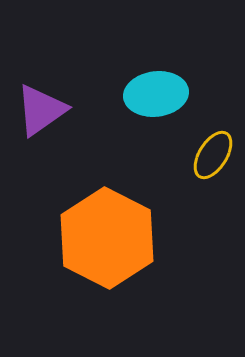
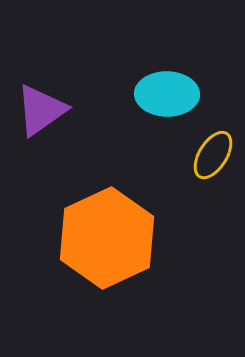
cyan ellipse: moved 11 px right; rotated 8 degrees clockwise
orange hexagon: rotated 8 degrees clockwise
